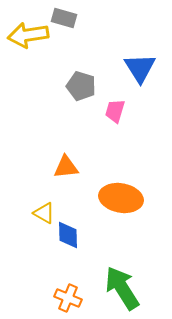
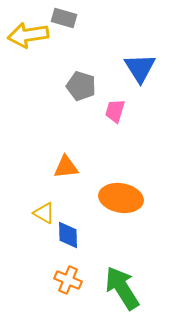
orange cross: moved 18 px up
